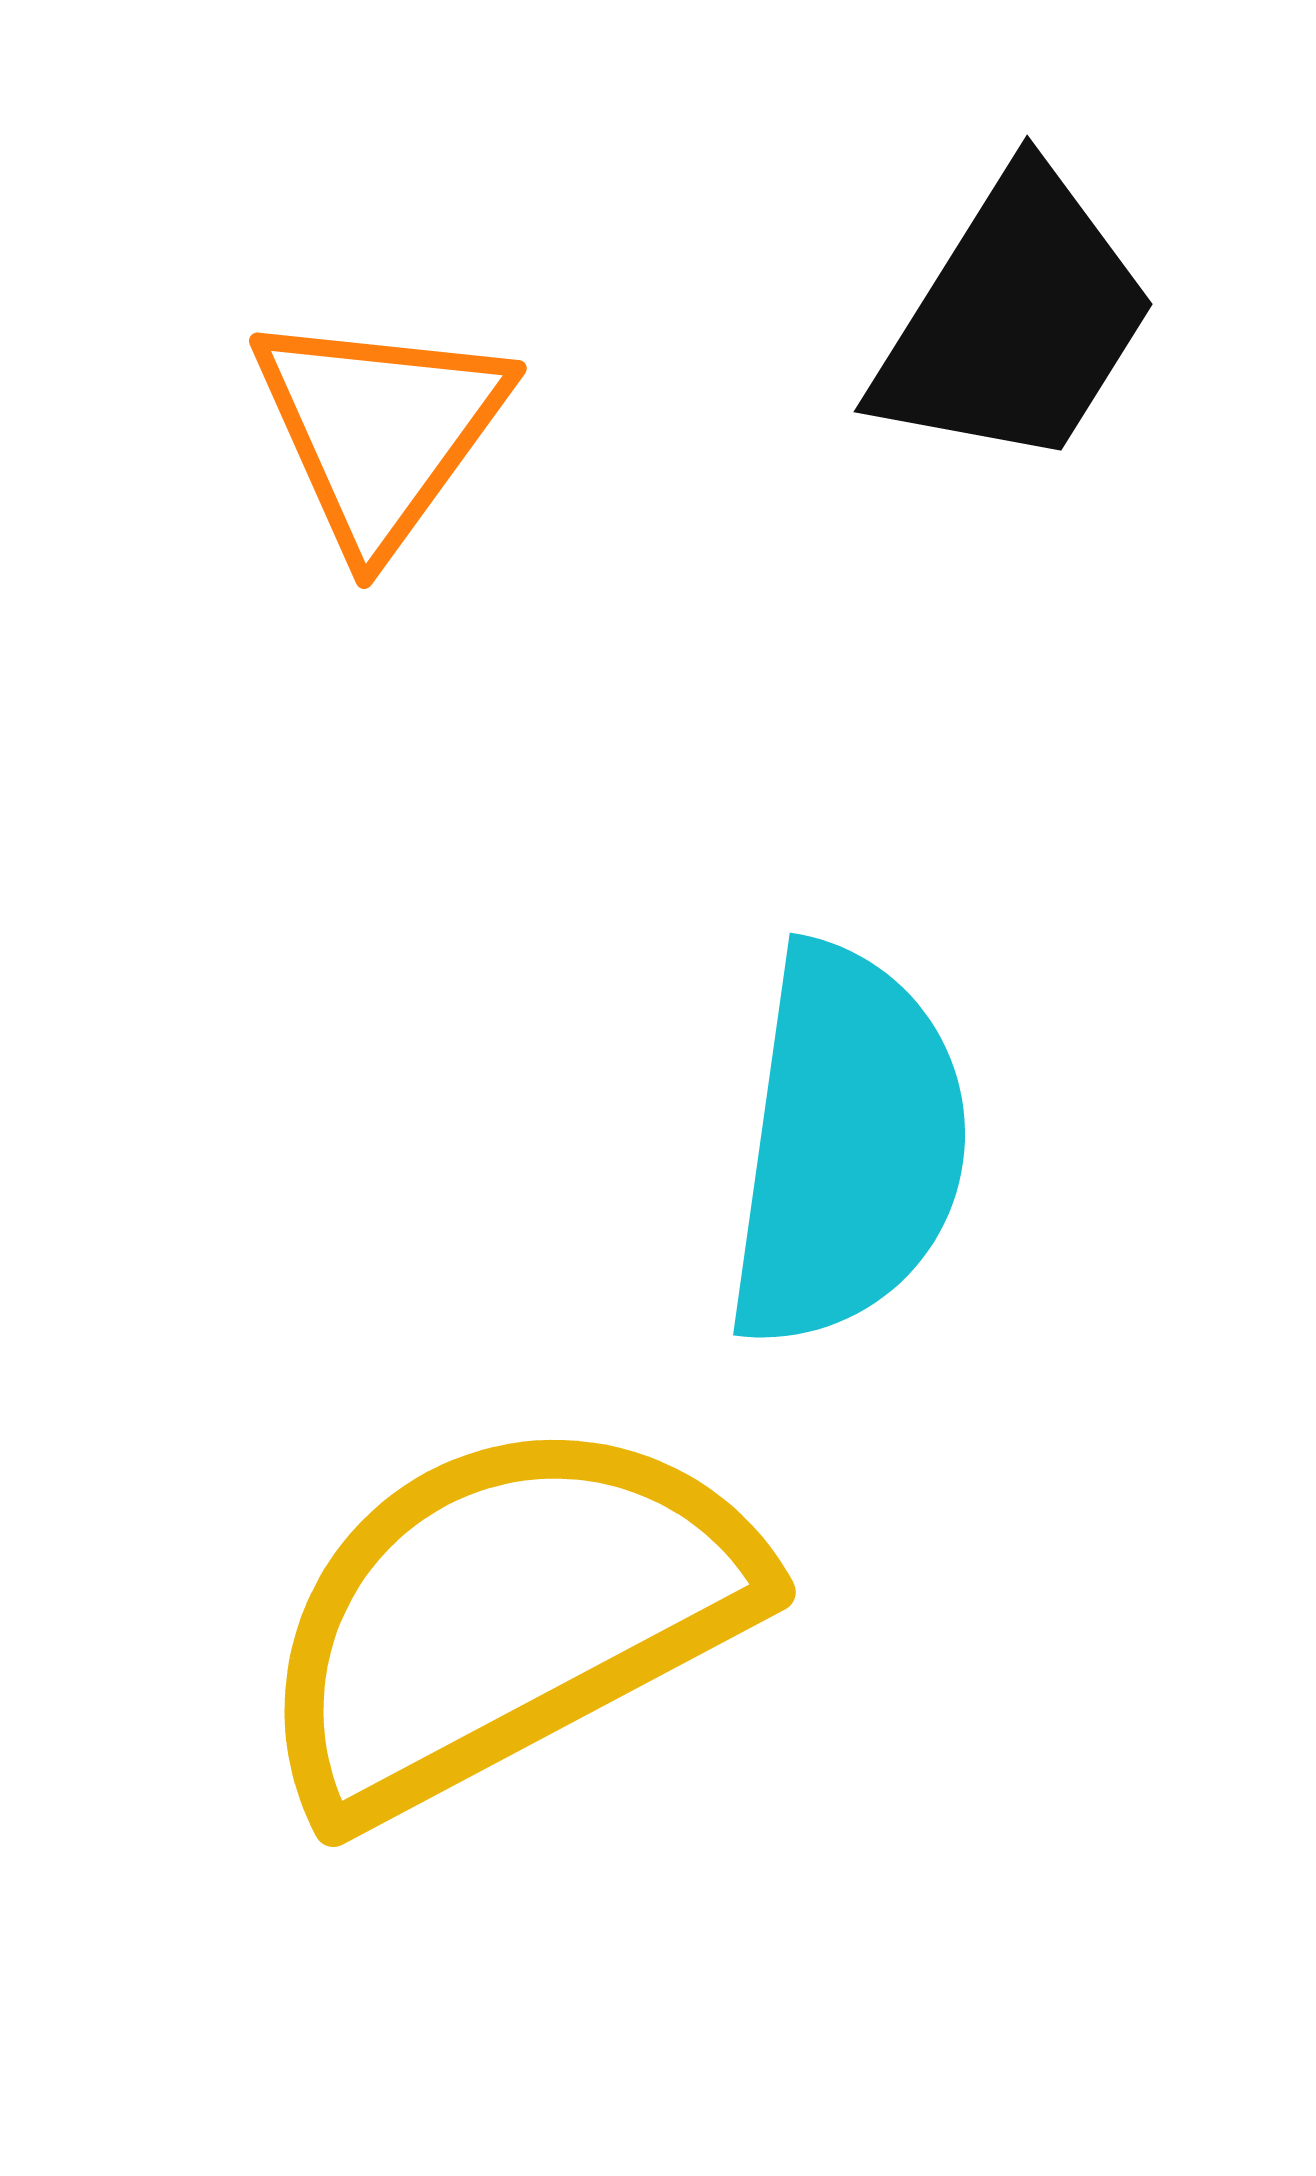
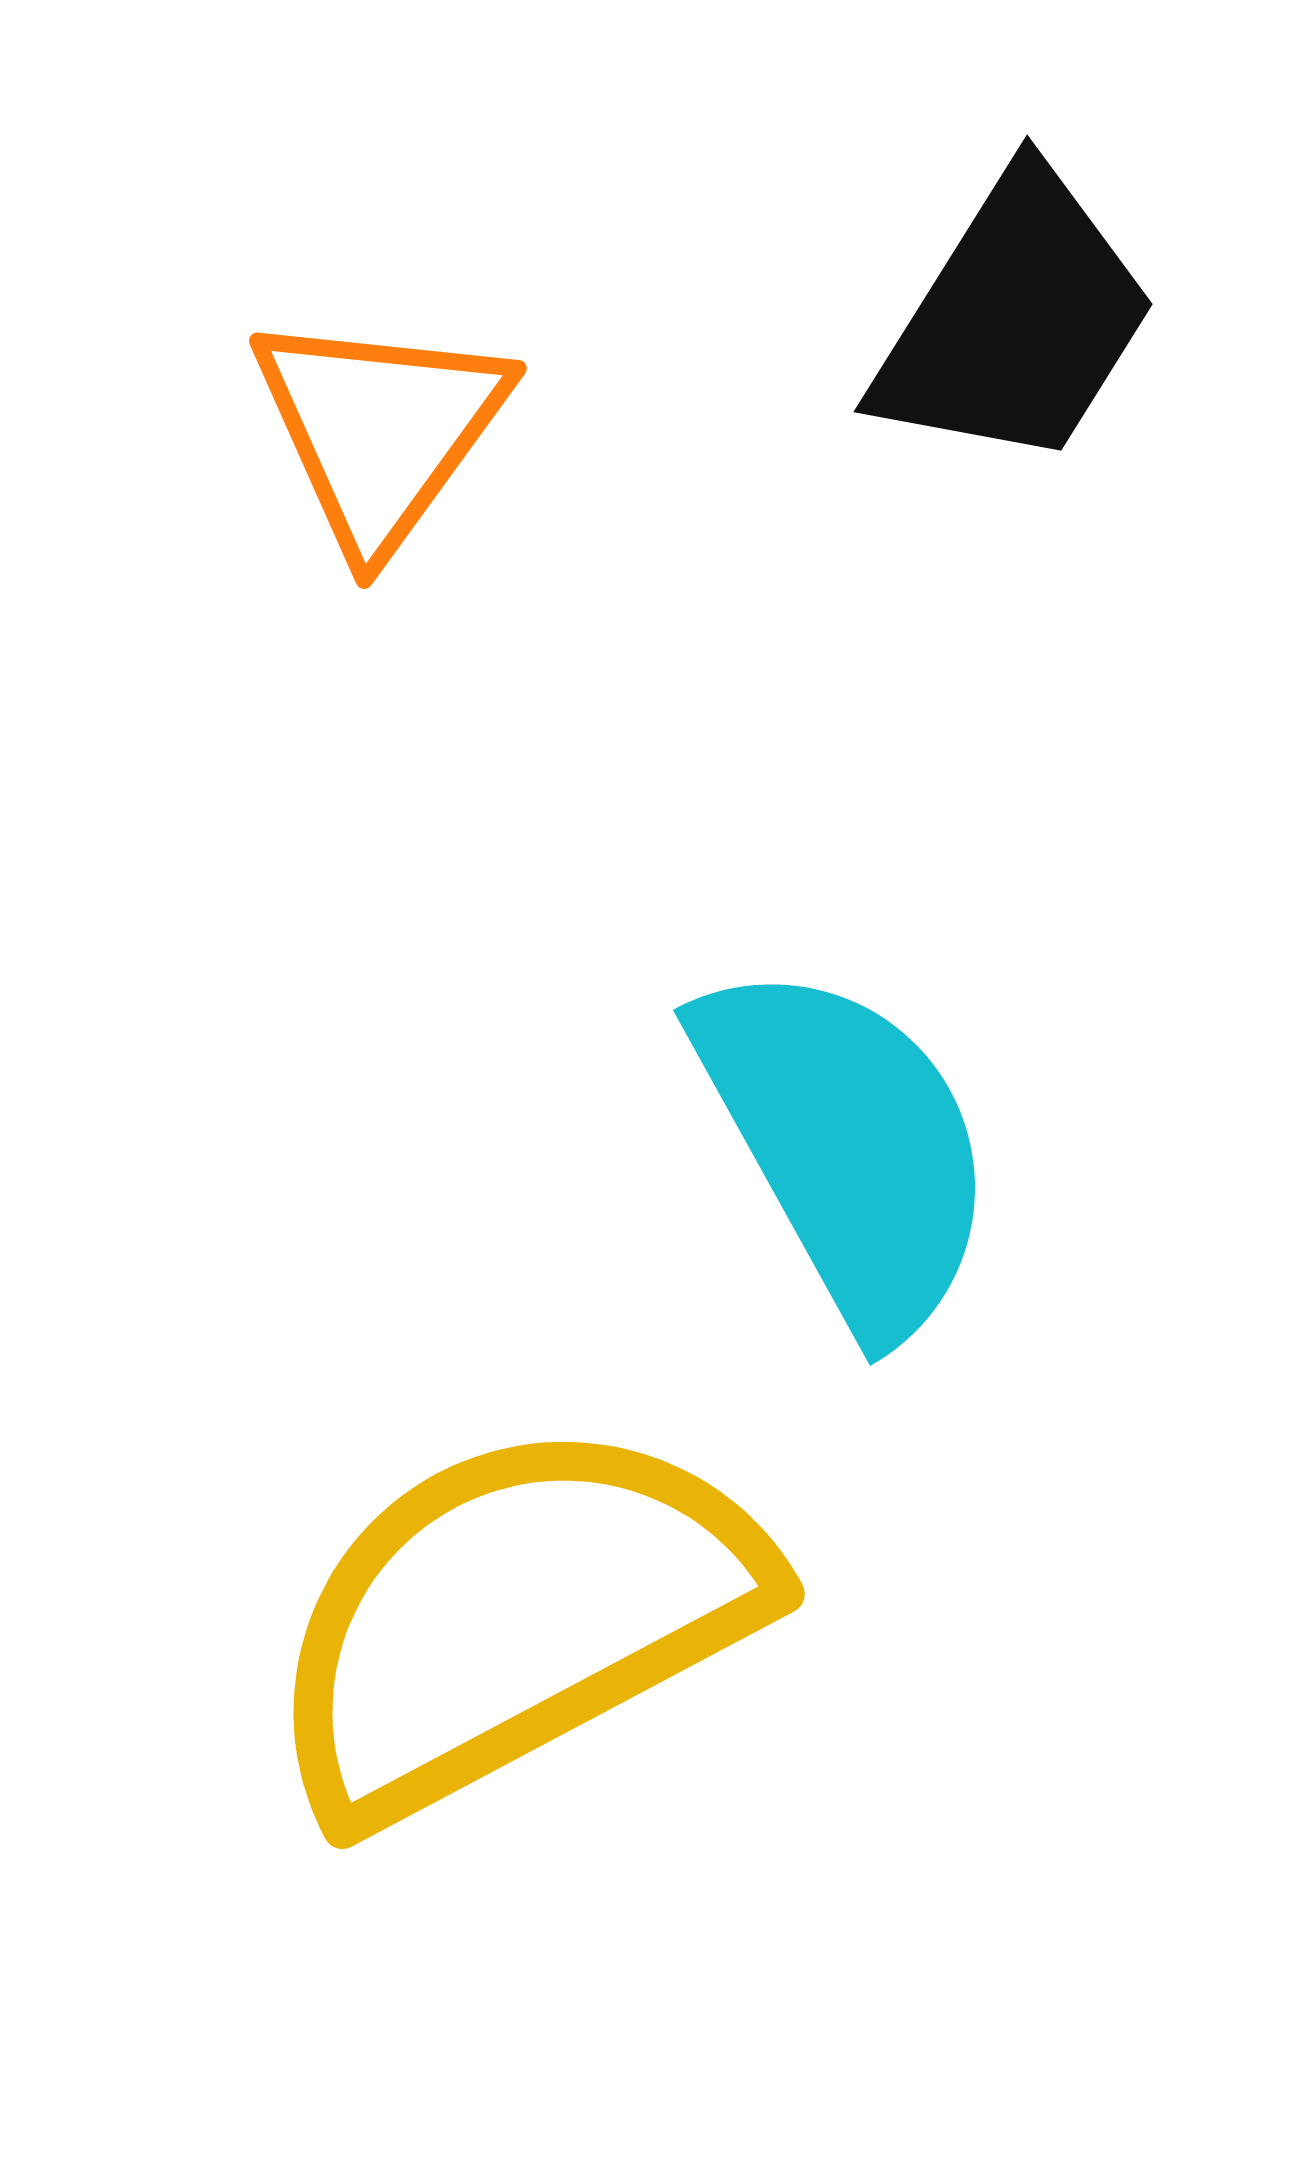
cyan semicircle: rotated 37 degrees counterclockwise
yellow semicircle: moved 9 px right, 2 px down
